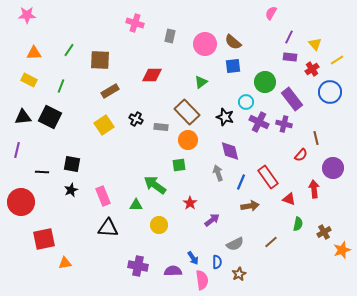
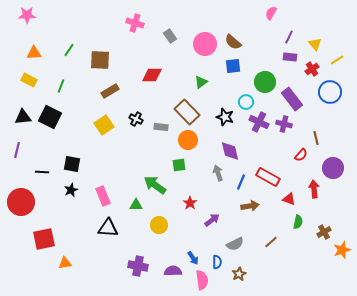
gray rectangle at (170, 36): rotated 48 degrees counterclockwise
red rectangle at (268, 177): rotated 25 degrees counterclockwise
green semicircle at (298, 224): moved 2 px up
